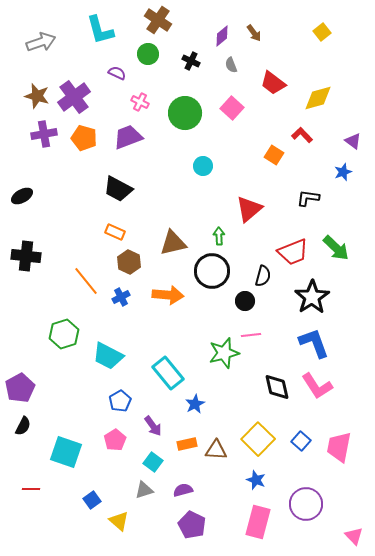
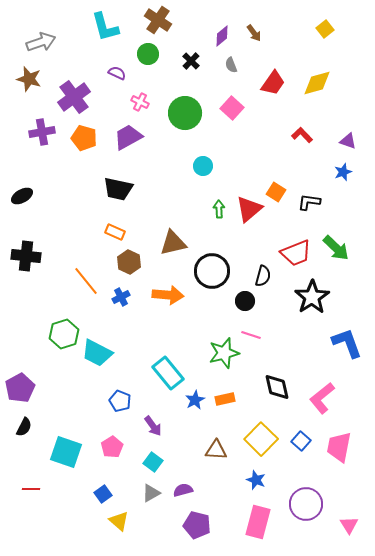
cyan L-shape at (100, 30): moved 5 px right, 3 px up
yellow square at (322, 32): moved 3 px right, 3 px up
black cross at (191, 61): rotated 18 degrees clockwise
red trapezoid at (273, 83): rotated 92 degrees counterclockwise
brown star at (37, 96): moved 8 px left, 17 px up
yellow diamond at (318, 98): moved 1 px left, 15 px up
purple cross at (44, 134): moved 2 px left, 2 px up
purple trapezoid at (128, 137): rotated 8 degrees counterclockwise
purple triangle at (353, 141): moved 5 px left; rotated 18 degrees counterclockwise
orange square at (274, 155): moved 2 px right, 37 px down
black trapezoid at (118, 189): rotated 16 degrees counterclockwise
black L-shape at (308, 198): moved 1 px right, 4 px down
green arrow at (219, 236): moved 27 px up
red trapezoid at (293, 252): moved 3 px right, 1 px down
pink line at (251, 335): rotated 24 degrees clockwise
blue L-shape at (314, 343): moved 33 px right
cyan trapezoid at (108, 356): moved 11 px left, 3 px up
pink L-shape at (317, 386): moved 5 px right, 12 px down; rotated 84 degrees clockwise
blue pentagon at (120, 401): rotated 20 degrees counterclockwise
blue star at (195, 404): moved 4 px up
black semicircle at (23, 426): moved 1 px right, 1 px down
yellow square at (258, 439): moved 3 px right
pink pentagon at (115, 440): moved 3 px left, 7 px down
orange rectangle at (187, 444): moved 38 px right, 45 px up
gray triangle at (144, 490): moved 7 px right, 3 px down; rotated 12 degrees counterclockwise
blue square at (92, 500): moved 11 px right, 6 px up
purple pentagon at (192, 525): moved 5 px right; rotated 12 degrees counterclockwise
pink triangle at (354, 536): moved 5 px left, 11 px up; rotated 12 degrees clockwise
